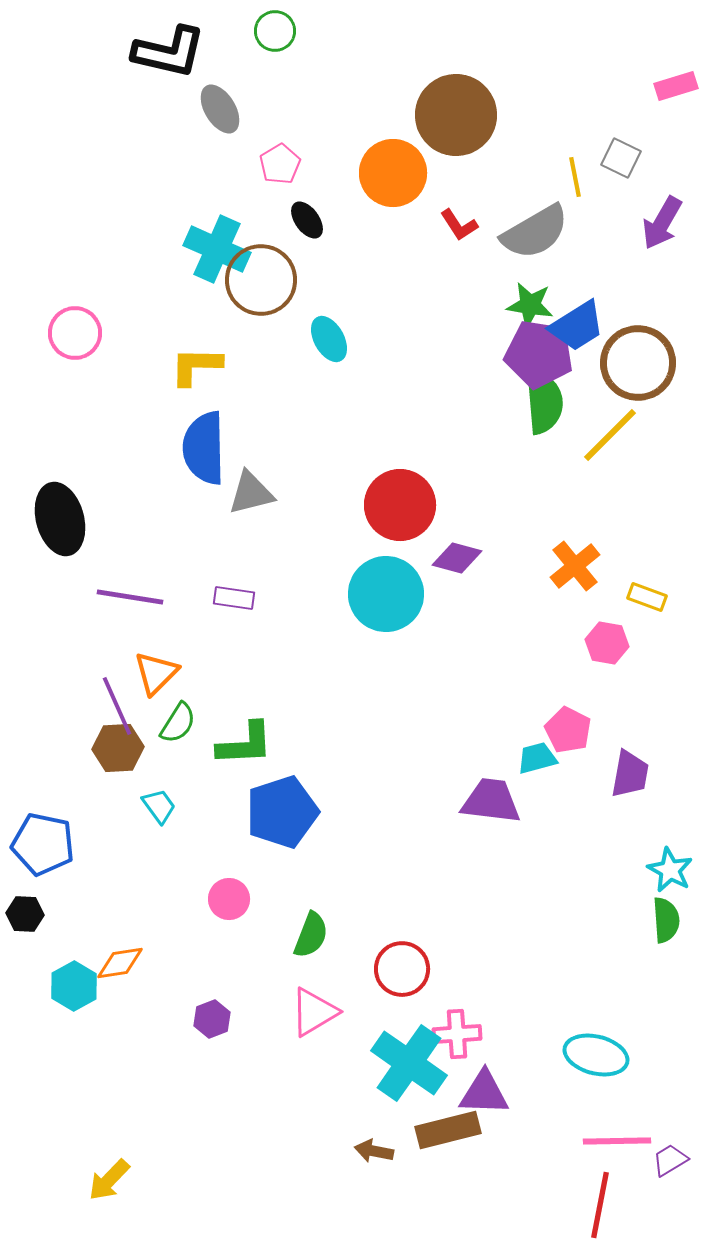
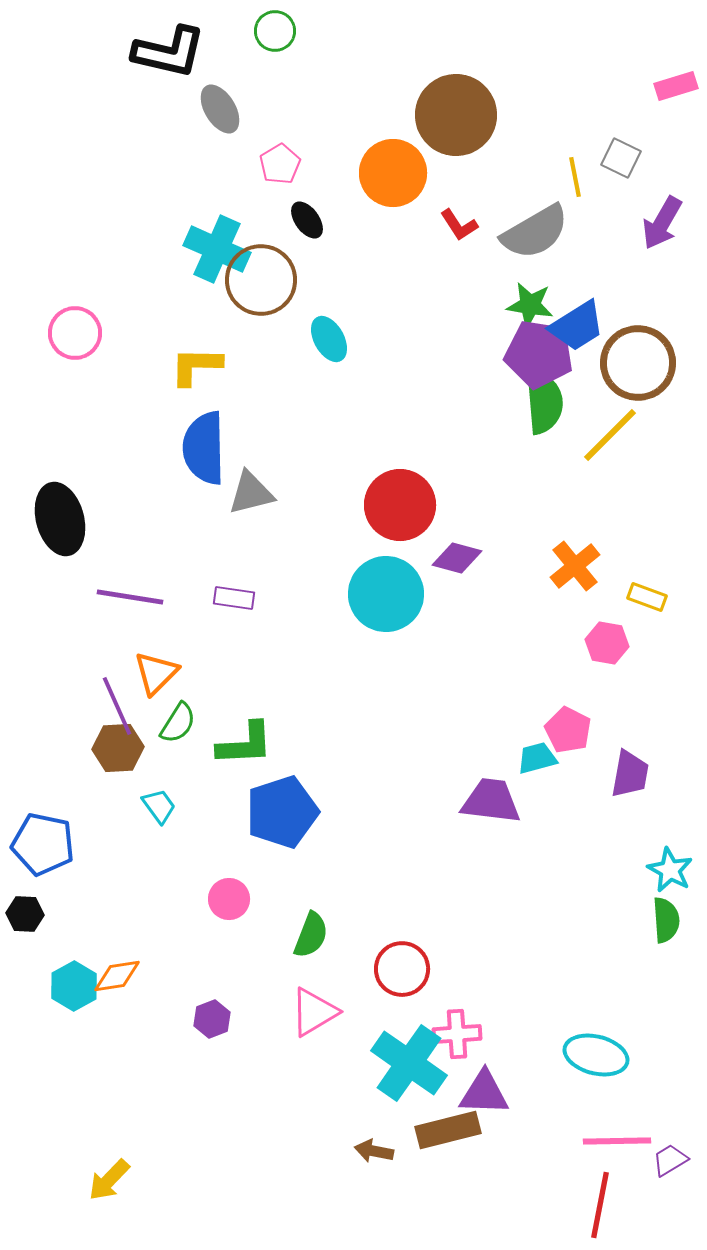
orange diamond at (120, 963): moved 3 px left, 13 px down
